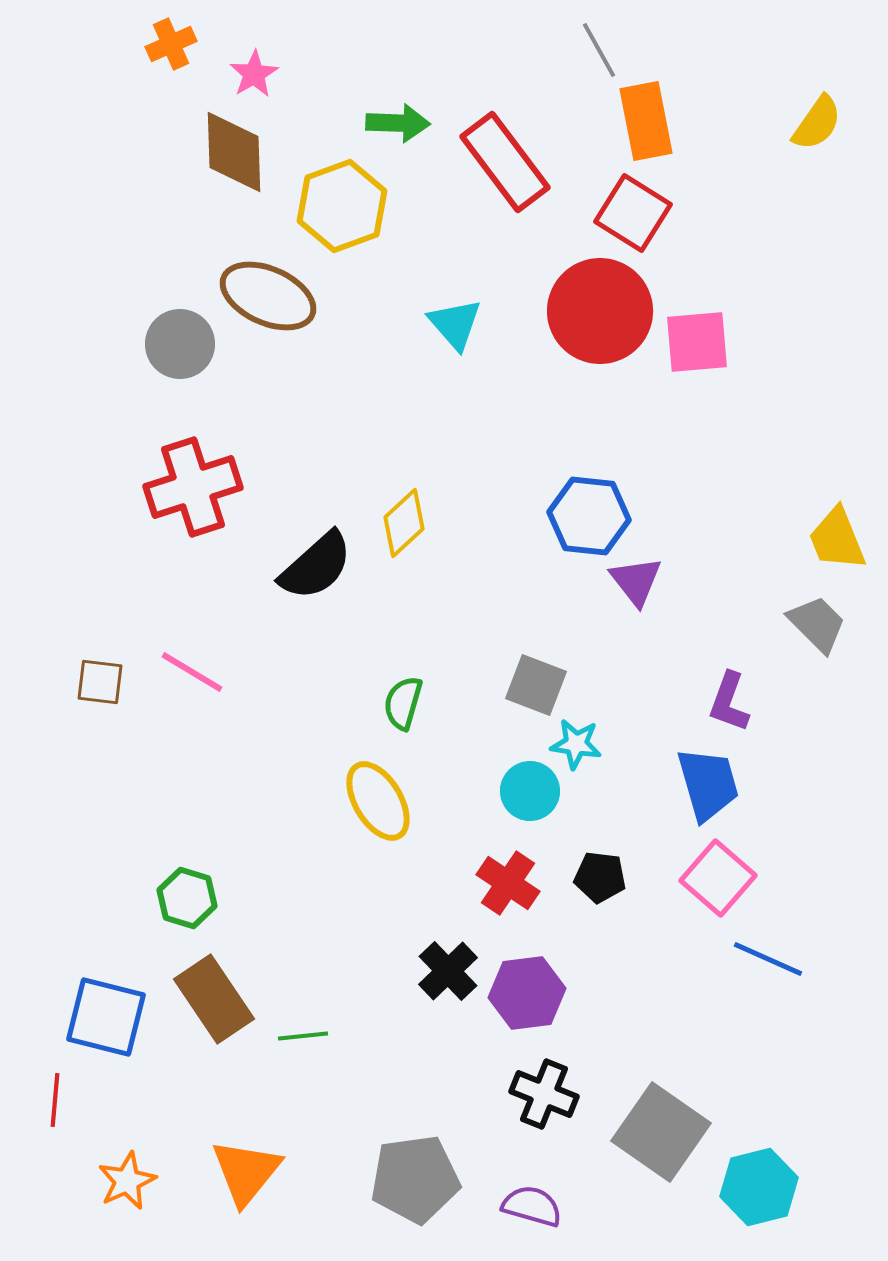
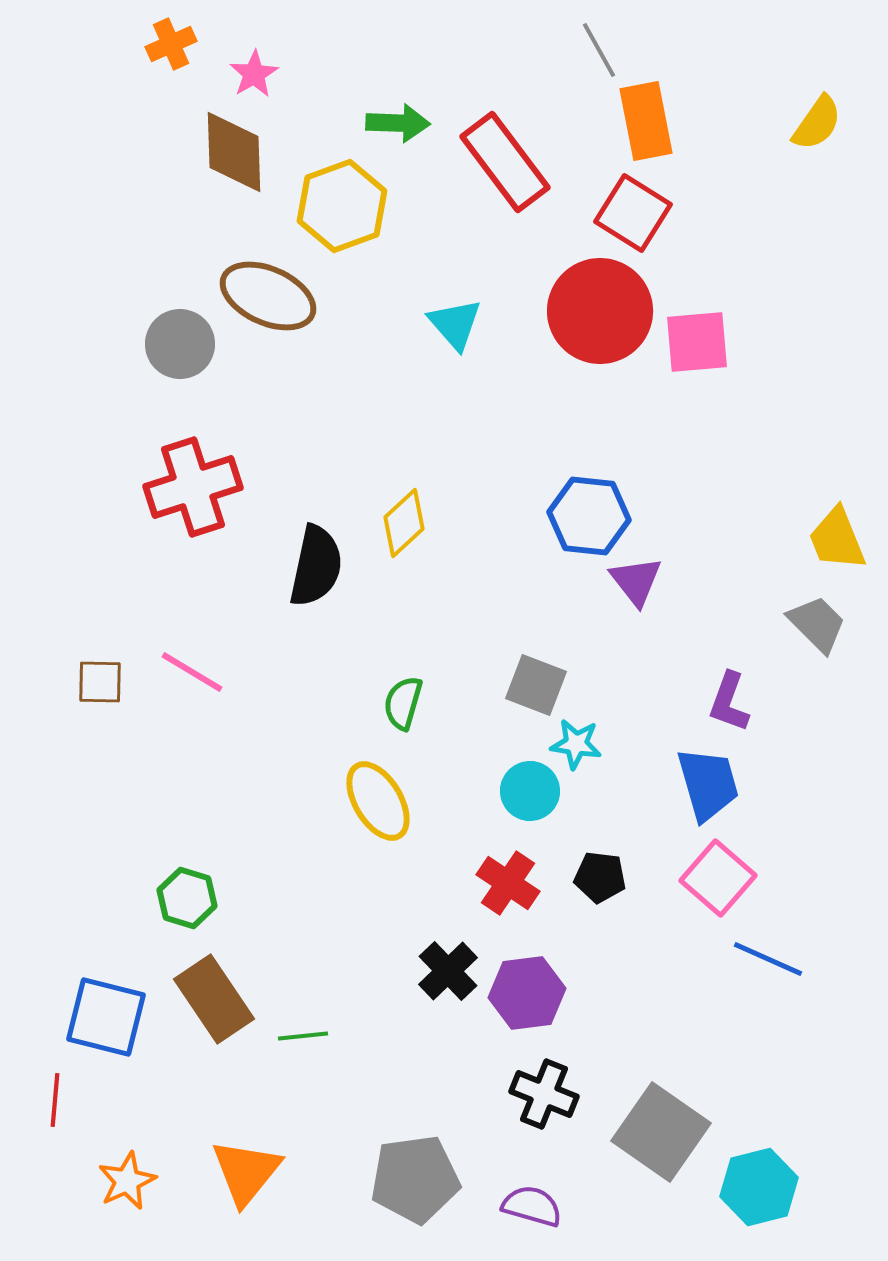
black semicircle at (316, 566): rotated 36 degrees counterclockwise
brown square at (100, 682): rotated 6 degrees counterclockwise
